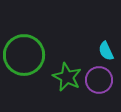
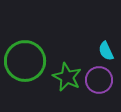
green circle: moved 1 px right, 6 px down
